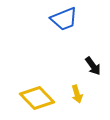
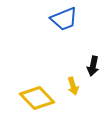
black arrow: rotated 48 degrees clockwise
yellow arrow: moved 4 px left, 8 px up
